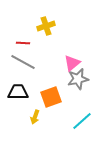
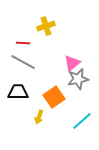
orange square: moved 3 px right; rotated 15 degrees counterclockwise
yellow arrow: moved 4 px right
